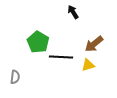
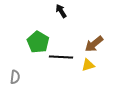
black arrow: moved 12 px left, 1 px up
